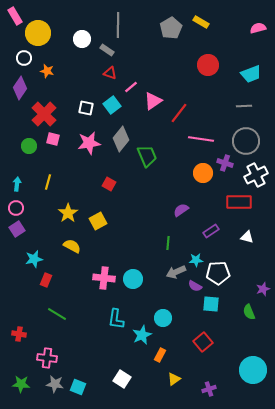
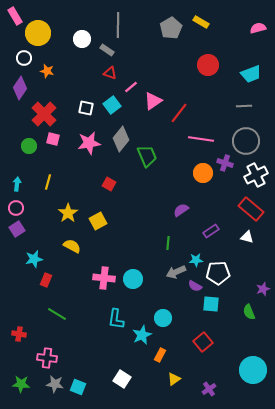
red rectangle at (239, 202): moved 12 px right, 7 px down; rotated 40 degrees clockwise
purple cross at (209, 389): rotated 16 degrees counterclockwise
